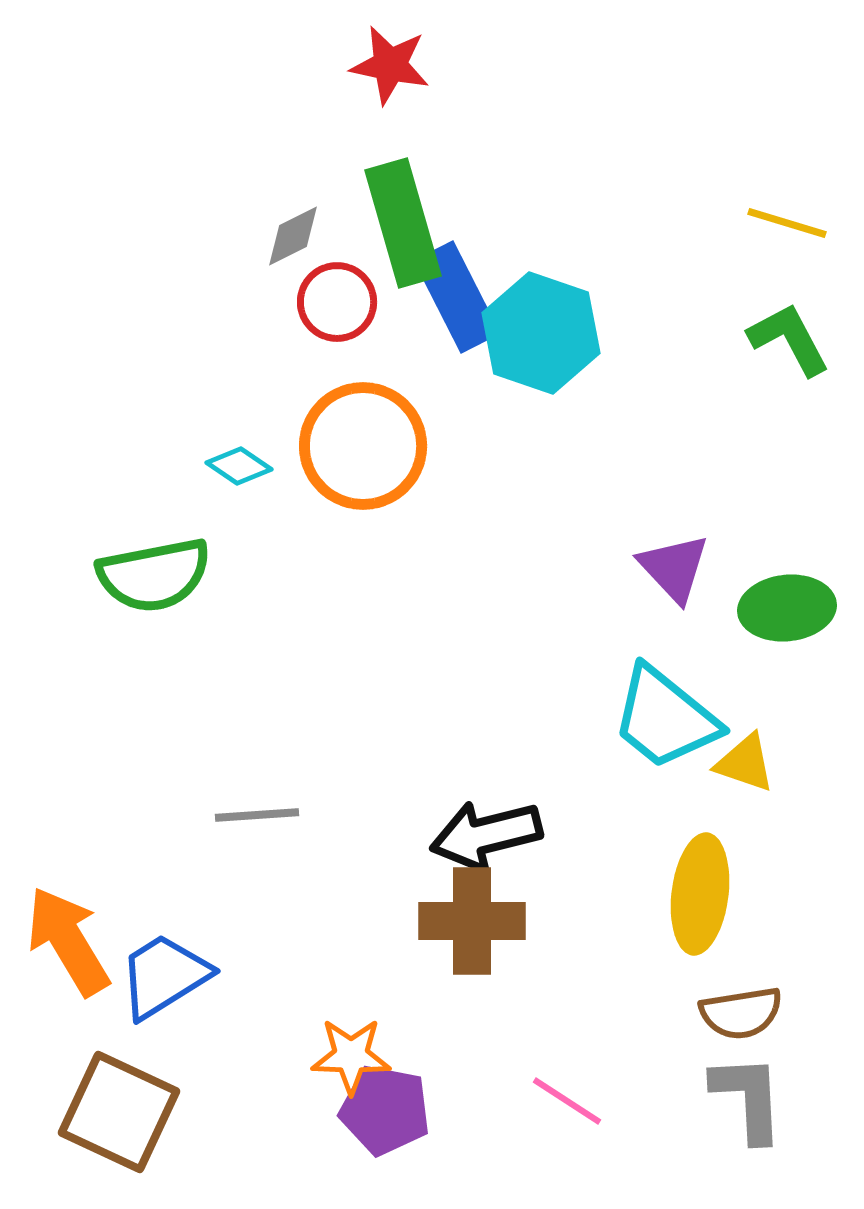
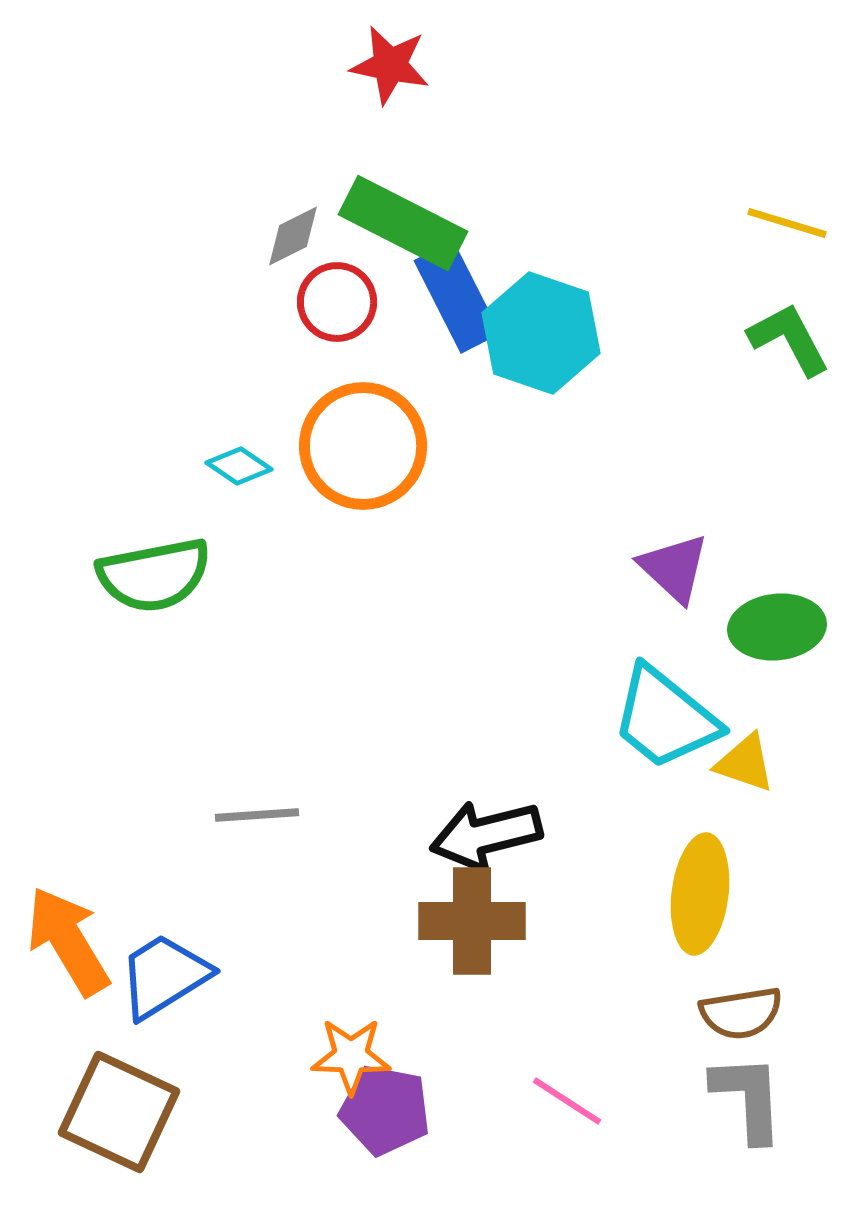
green rectangle: rotated 47 degrees counterclockwise
purple triangle: rotated 4 degrees counterclockwise
green ellipse: moved 10 px left, 19 px down
